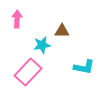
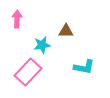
brown triangle: moved 4 px right
